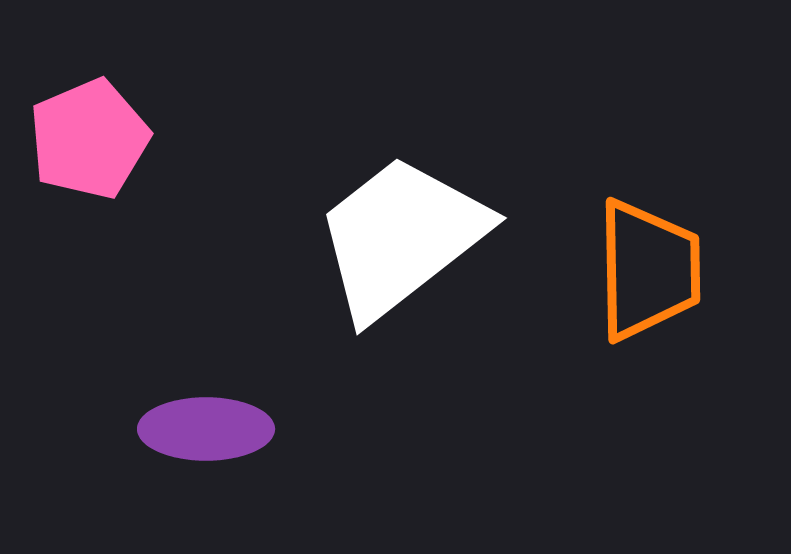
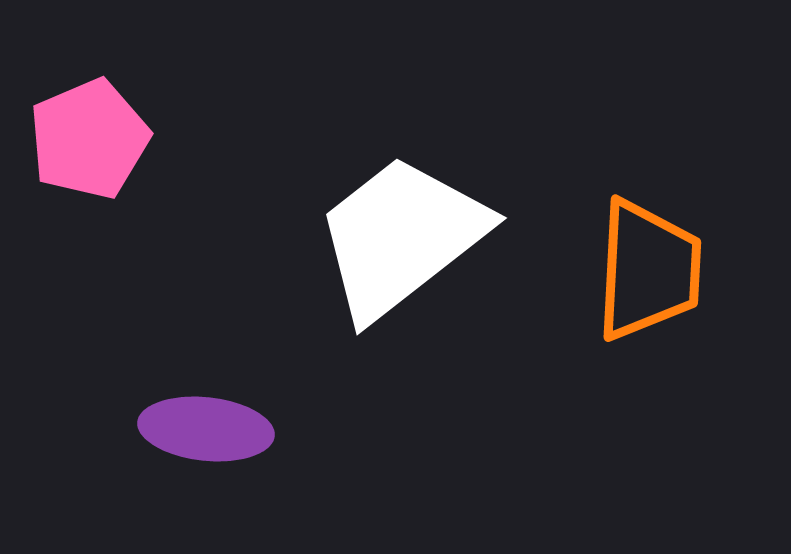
orange trapezoid: rotated 4 degrees clockwise
purple ellipse: rotated 6 degrees clockwise
